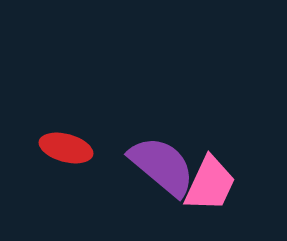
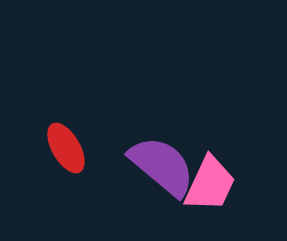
red ellipse: rotated 45 degrees clockwise
